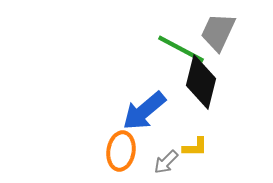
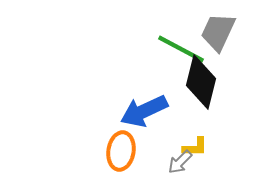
blue arrow: rotated 15 degrees clockwise
gray arrow: moved 14 px right
